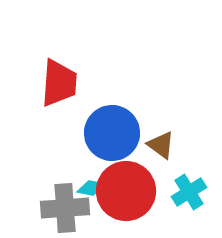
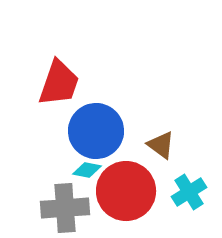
red trapezoid: rotated 15 degrees clockwise
blue circle: moved 16 px left, 2 px up
cyan diamond: moved 4 px left, 18 px up
